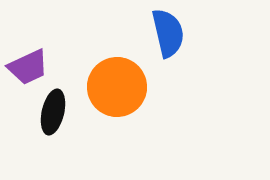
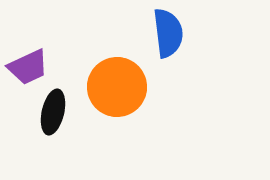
blue semicircle: rotated 6 degrees clockwise
